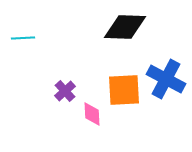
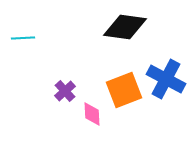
black diamond: rotated 6 degrees clockwise
orange square: rotated 18 degrees counterclockwise
